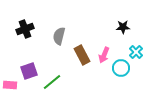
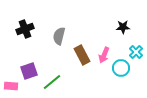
pink rectangle: moved 1 px right, 1 px down
